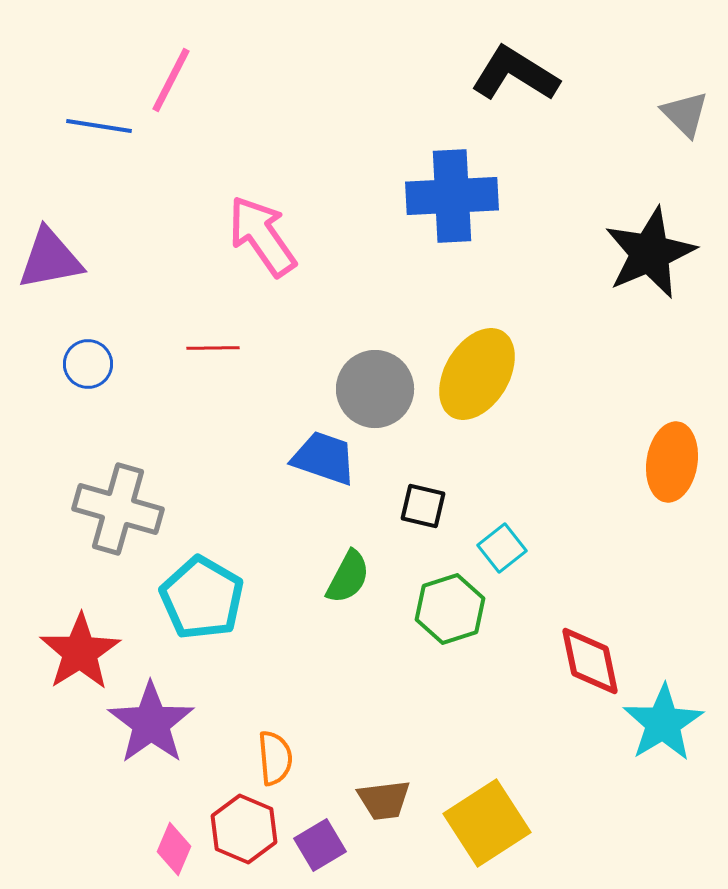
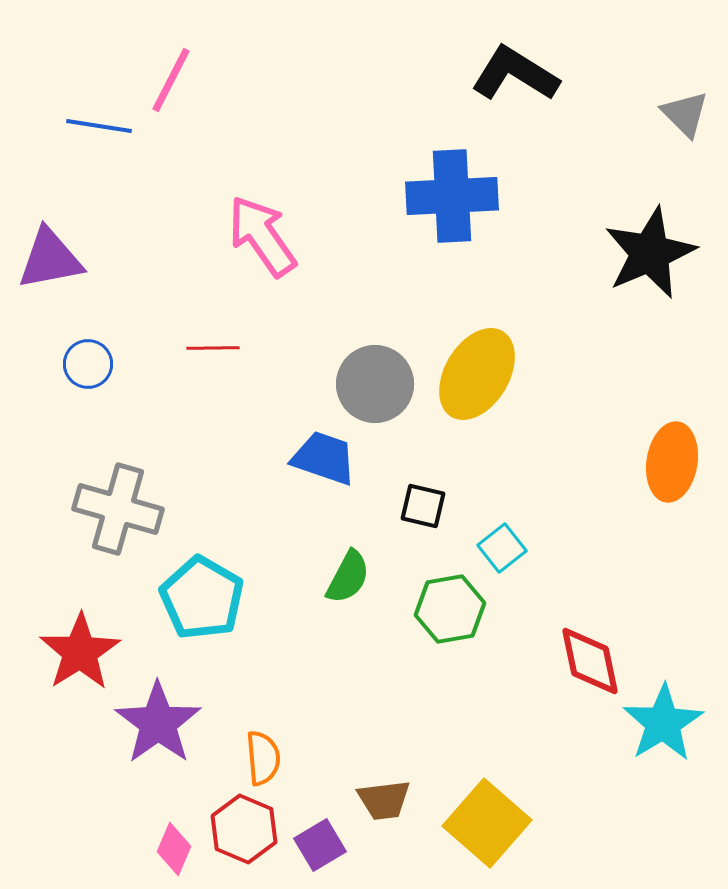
gray circle: moved 5 px up
green hexagon: rotated 8 degrees clockwise
purple star: moved 7 px right
orange semicircle: moved 12 px left
yellow square: rotated 16 degrees counterclockwise
